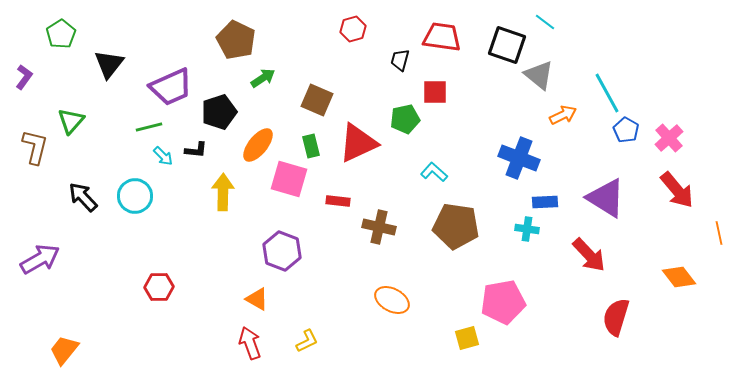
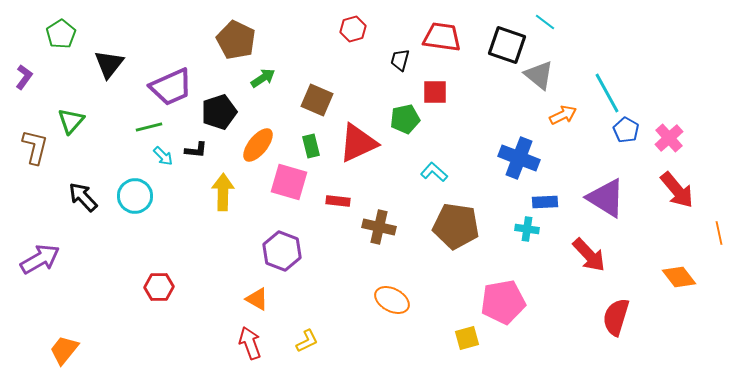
pink square at (289, 179): moved 3 px down
